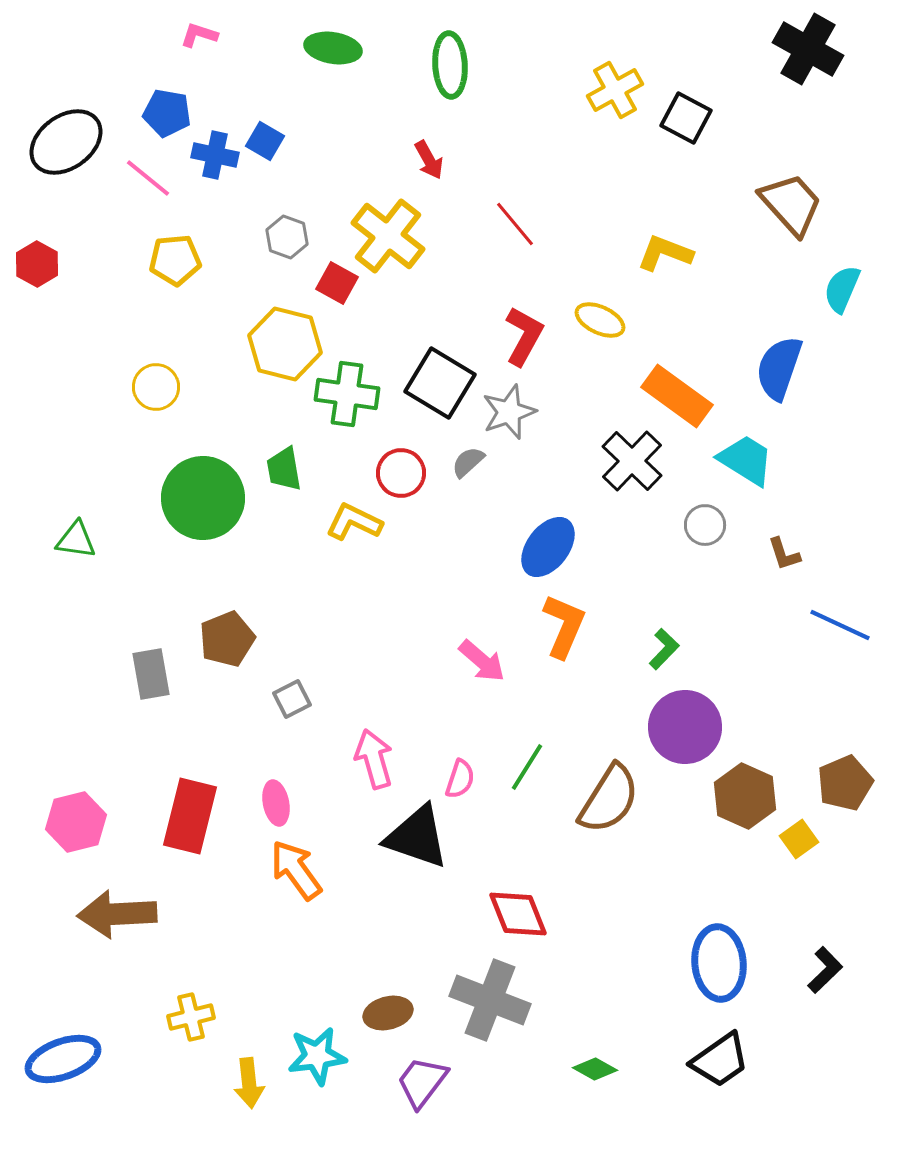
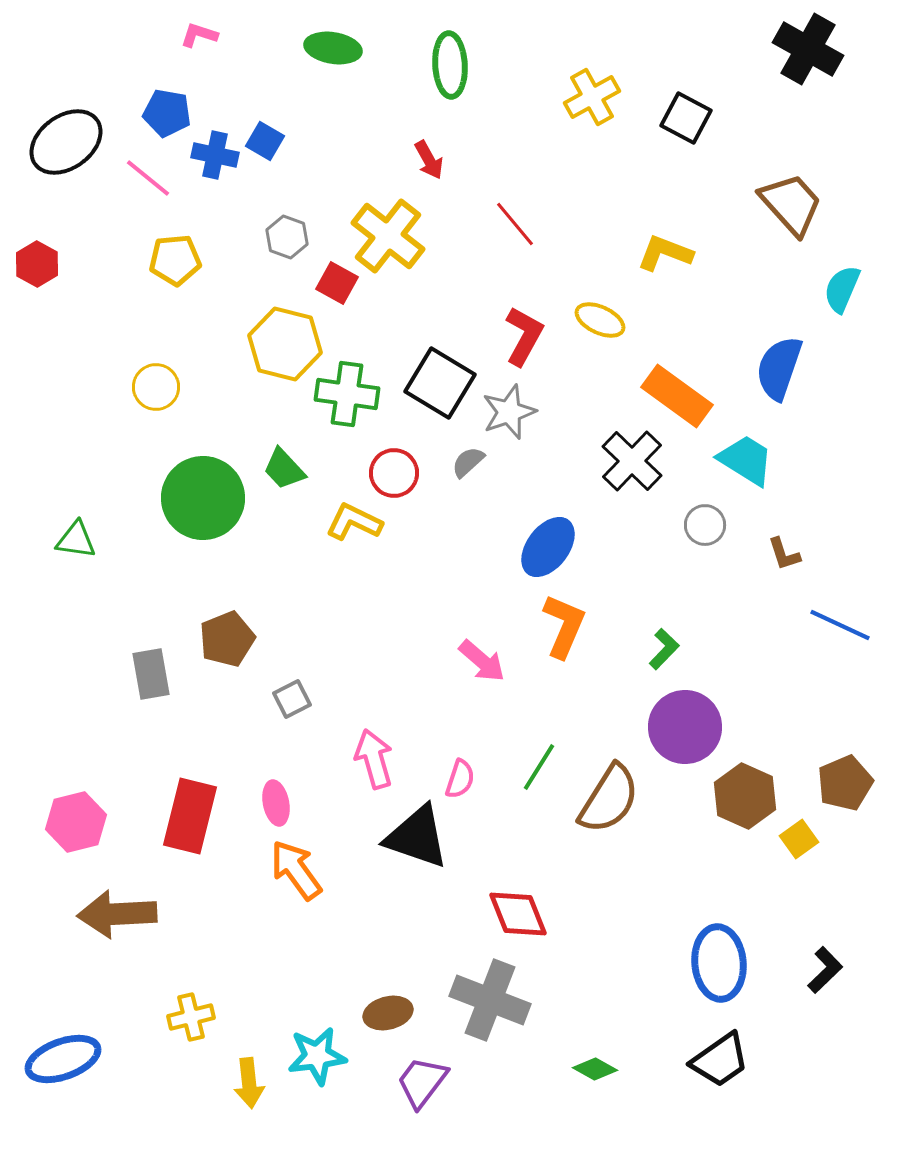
yellow cross at (615, 90): moved 23 px left, 7 px down
green trapezoid at (284, 469): rotated 33 degrees counterclockwise
red circle at (401, 473): moved 7 px left
green line at (527, 767): moved 12 px right
